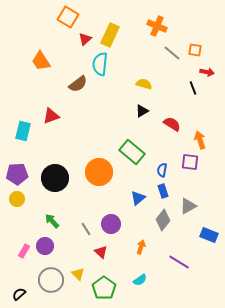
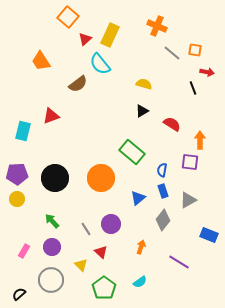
orange square at (68, 17): rotated 10 degrees clockwise
cyan semicircle at (100, 64): rotated 45 degrees counterclockwise
orange arrow at (200, 140): rotated 18 degrees clockwise
orange circle at (99, 172): moved 2 px right, 6 px down
gray triangle at (188, 206): moved 6 px up
purple circle at (45, 246): moved 7 px right, 1 px down
yellow triangle at (78, 274): moved 3 px right, 9 px up
cyan semicircle at (140, 280): moved 2 px down
